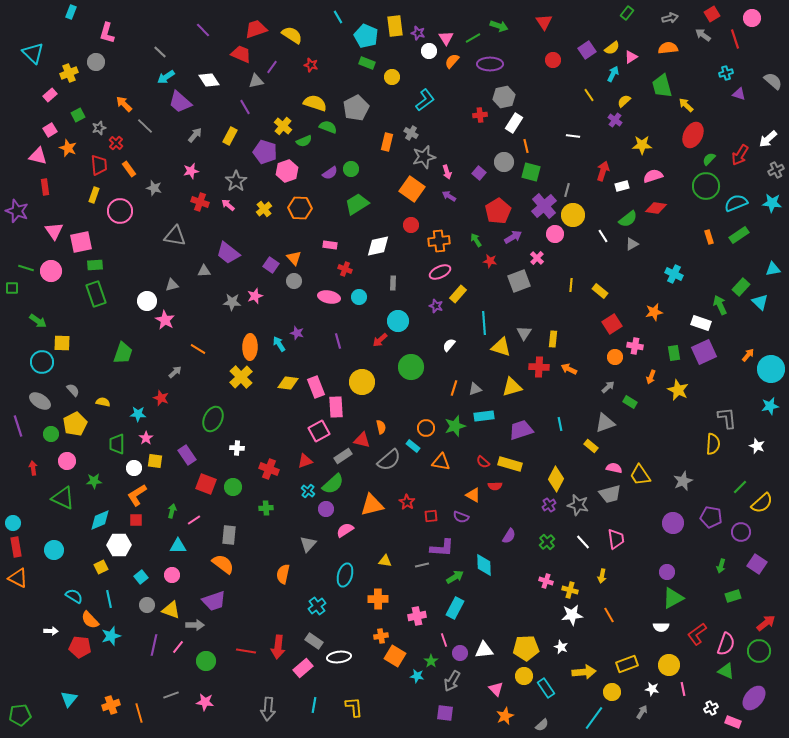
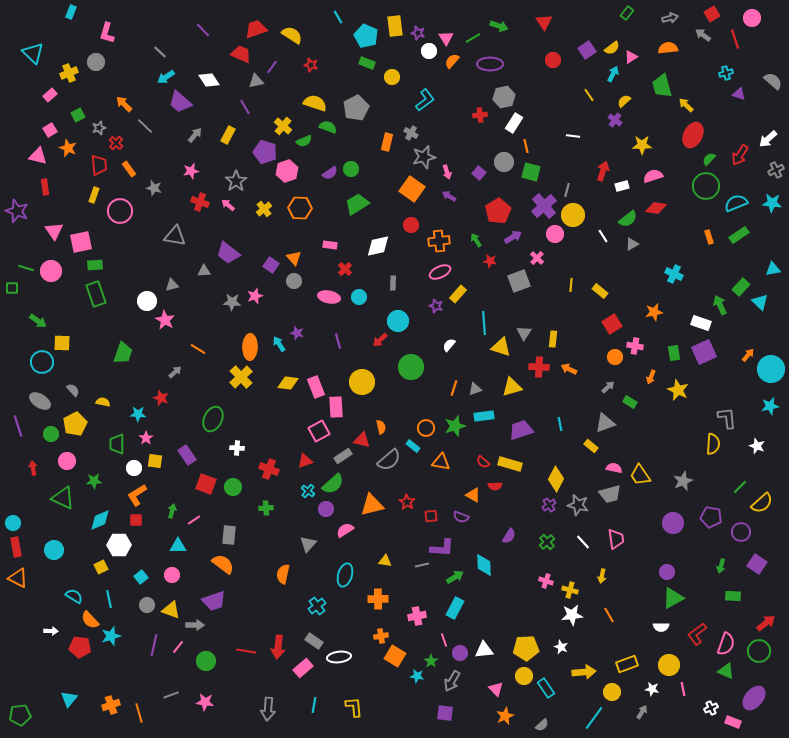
yellow rectangle at (230, 136): moved 2 px left, 1 px up
red cross at (345, 269): rotated 24 degrees clockwise
green rectangle at (733, 596): rotated 21 degrees clockwise
